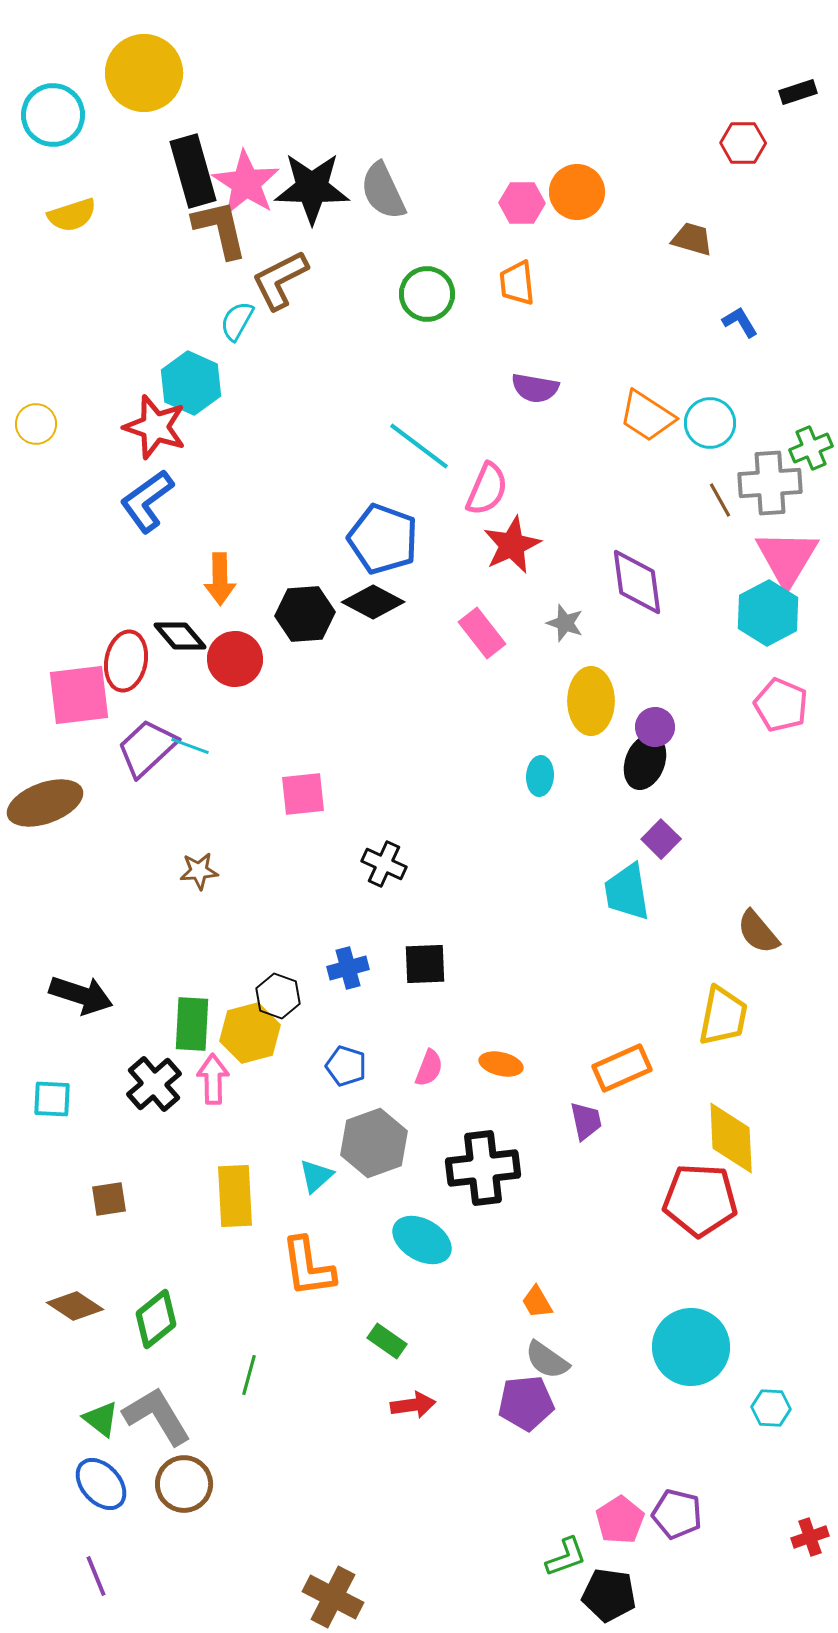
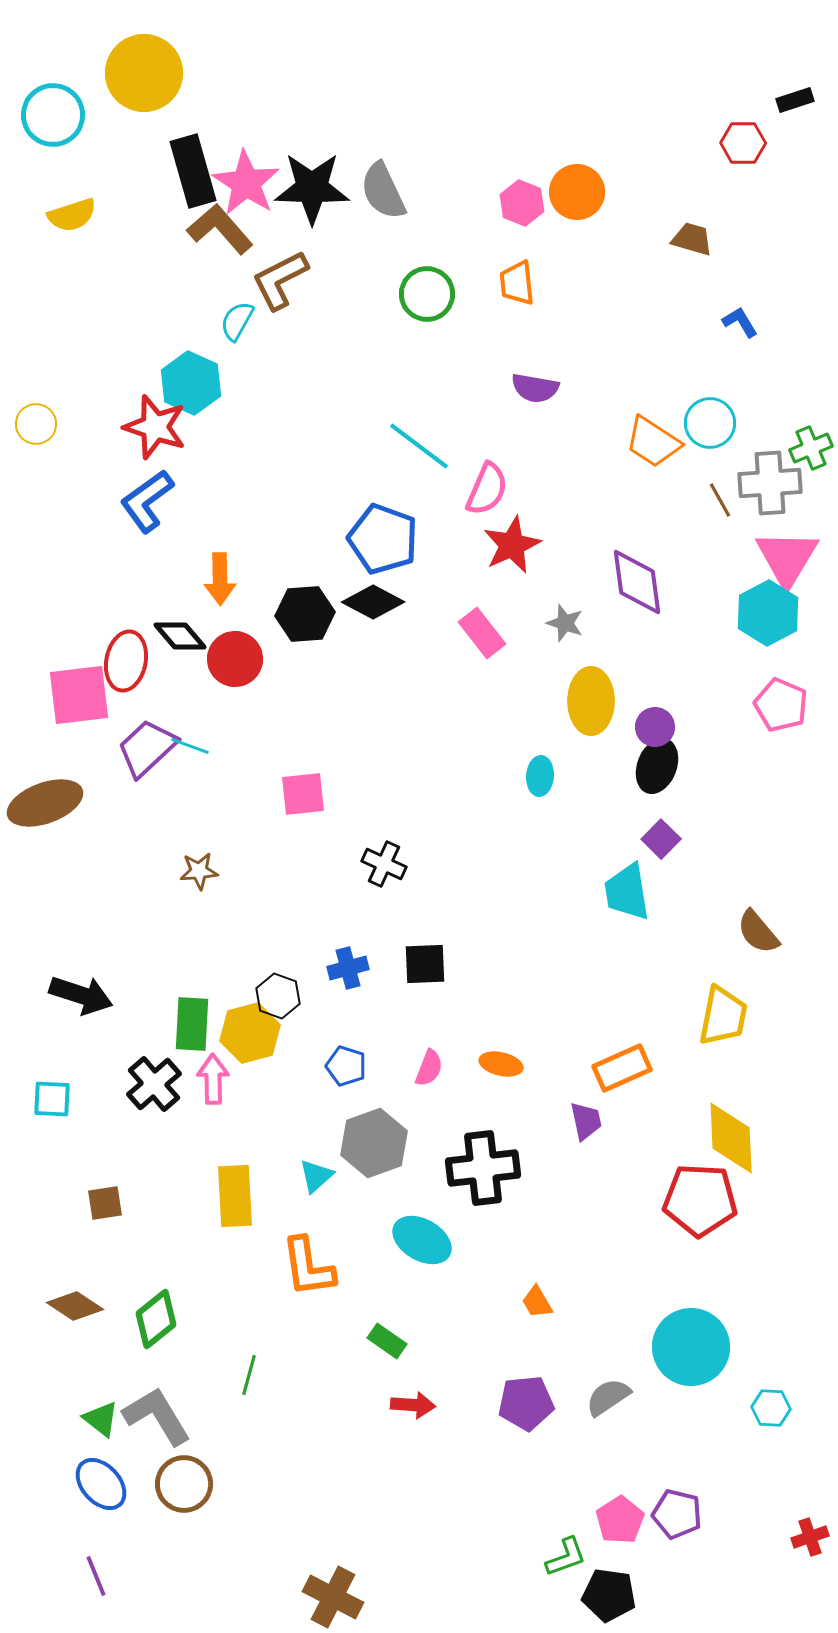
black rectangle at (798, 92): moved 3 px left, 8 px down
pink hexagon at (522, 203): rotated 21 degrees clockwise
brown L-shape at (220, 229): rotated 28 degrees counterclockwise
orange trapezoid at (647, 416): moved 6 px right, 26 px down
black ellipse at (645, 762): moved 12 px right, 4 px down
brown square at (109, 1199): moved 4 px left, 4 px down
gray semicircle at (547, 1360): moved 61 px right, 37 px down; rotated 111 degrees clockwise
red arrow at (413, 1405): rotated 12 degrees clockwise
